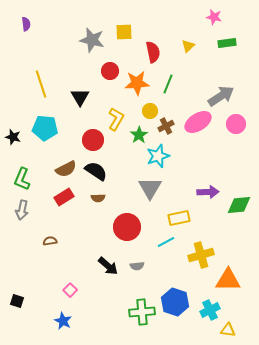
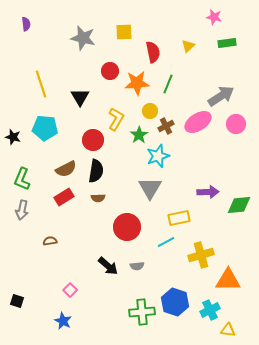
gray star at (92, 40): moved 9 px left, 2 px up
black semicircle at (96, 171): rotated 65 degrees clockwise
